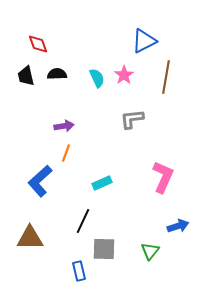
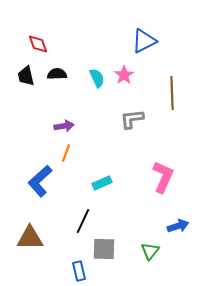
brown line: moved 6 px right, 16 px down; rotated 12 degrees counterclockwise
